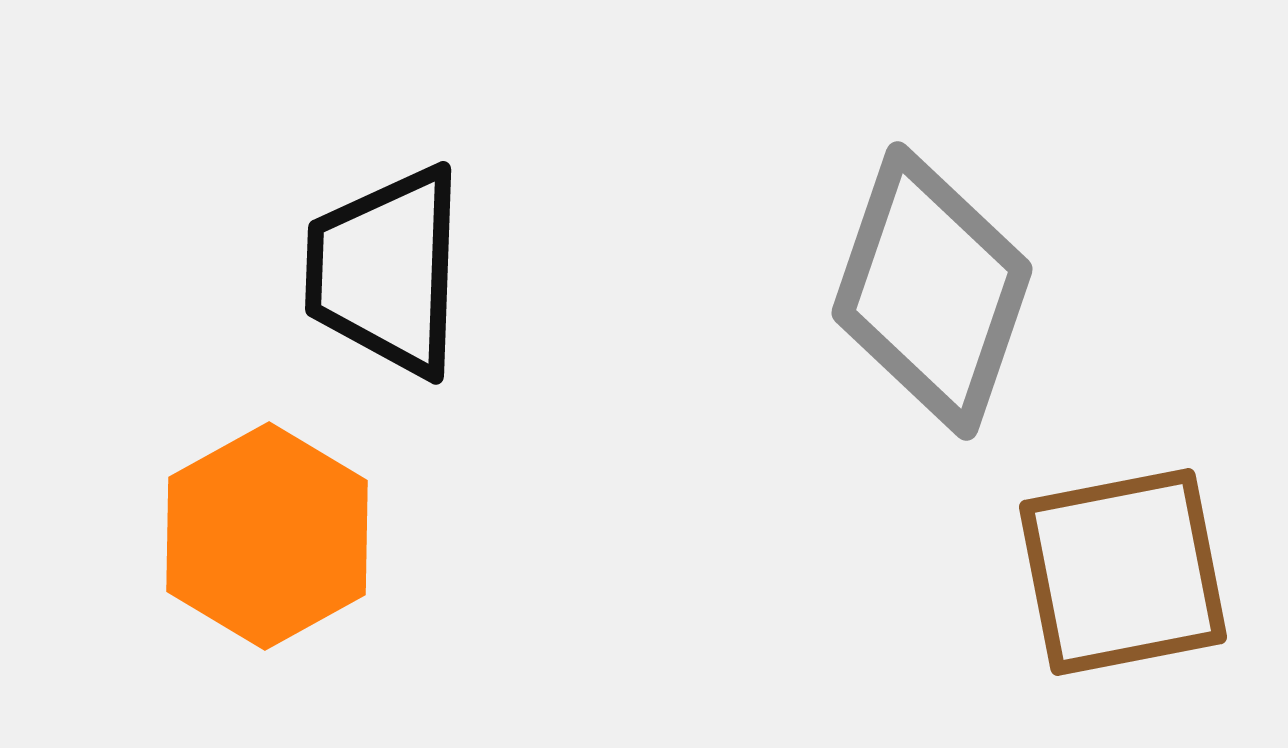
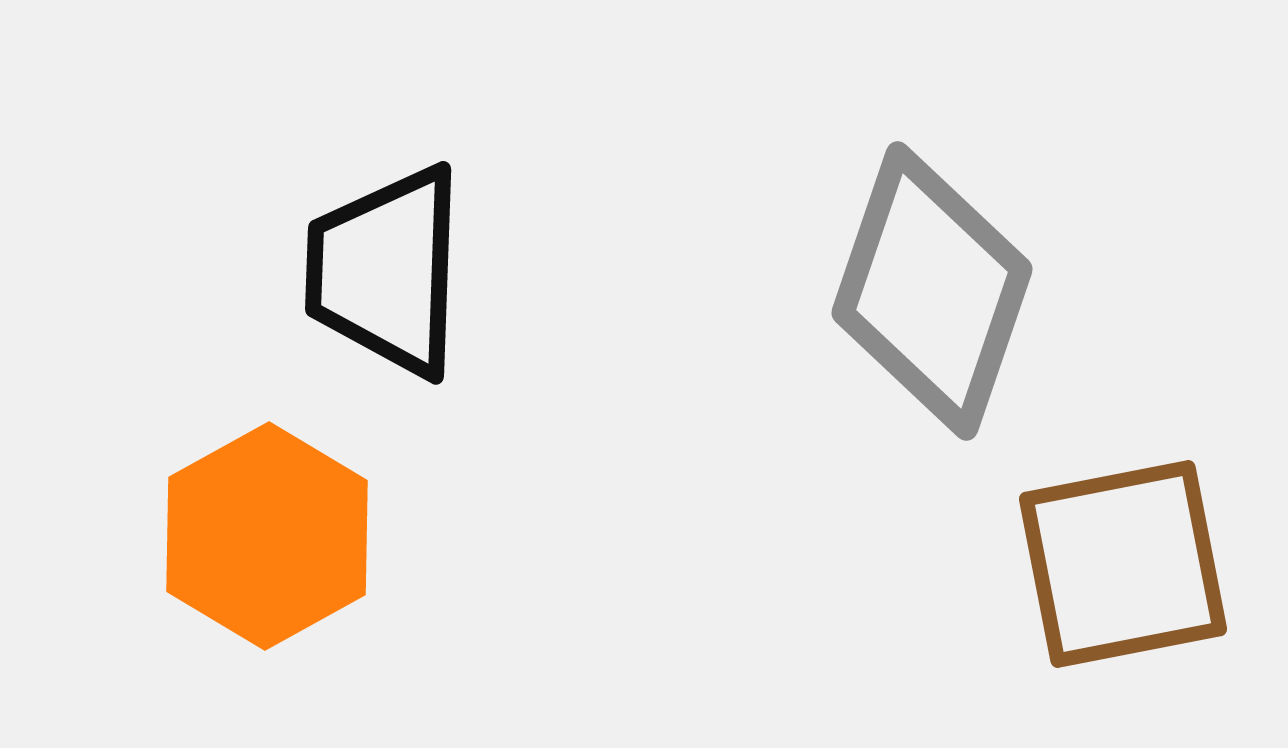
brown square: moved 8 px up
